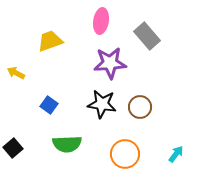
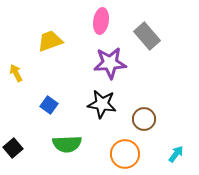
yellow arrow: rotated 36 degrees clockwise
brown circle: moved 4 px right, 12 px down
